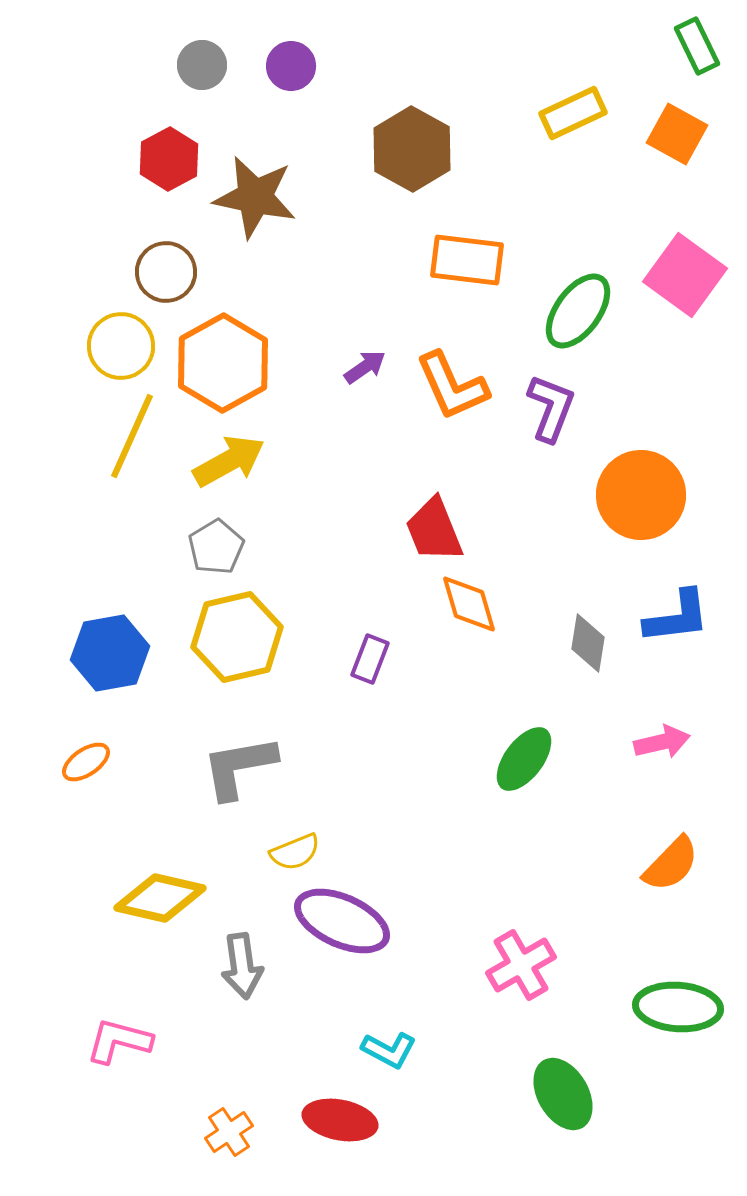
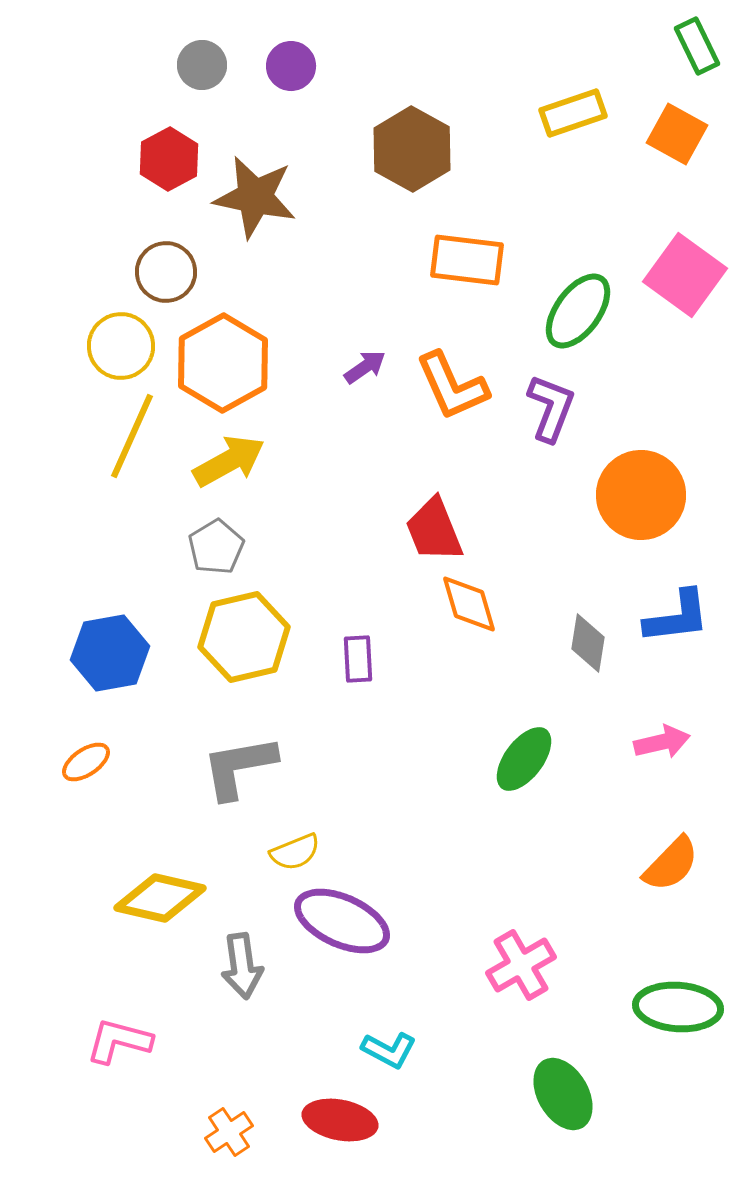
yellow rectangle at (573, 113): rotated 6 degrees clockwise
yellow hexagon at (237, 637): moved 7 px right
purple rectangle at (370, 659): moved 12 px left; rotated 24 degrees counterclockwise
